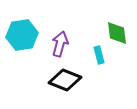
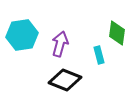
green diamond: rotated 15 degrees clockwise
